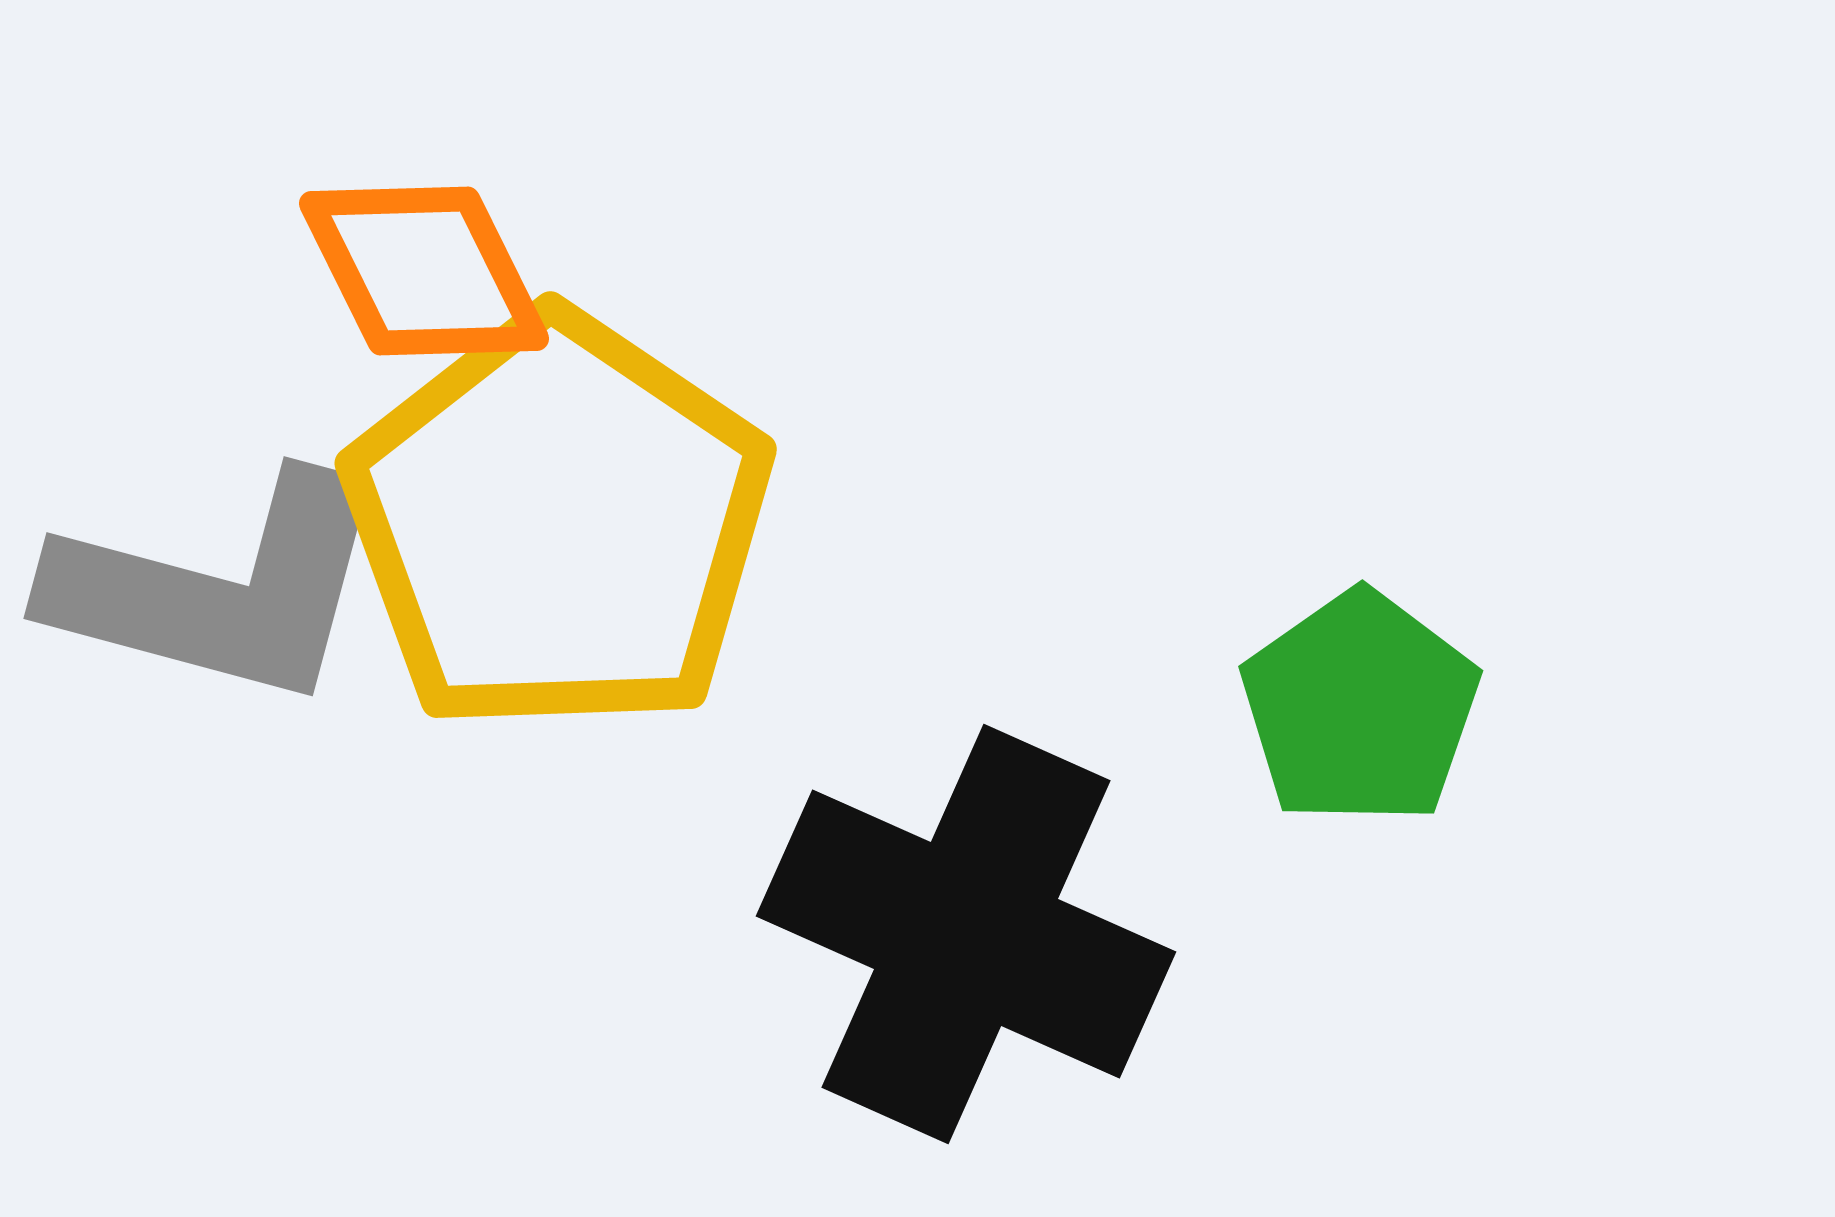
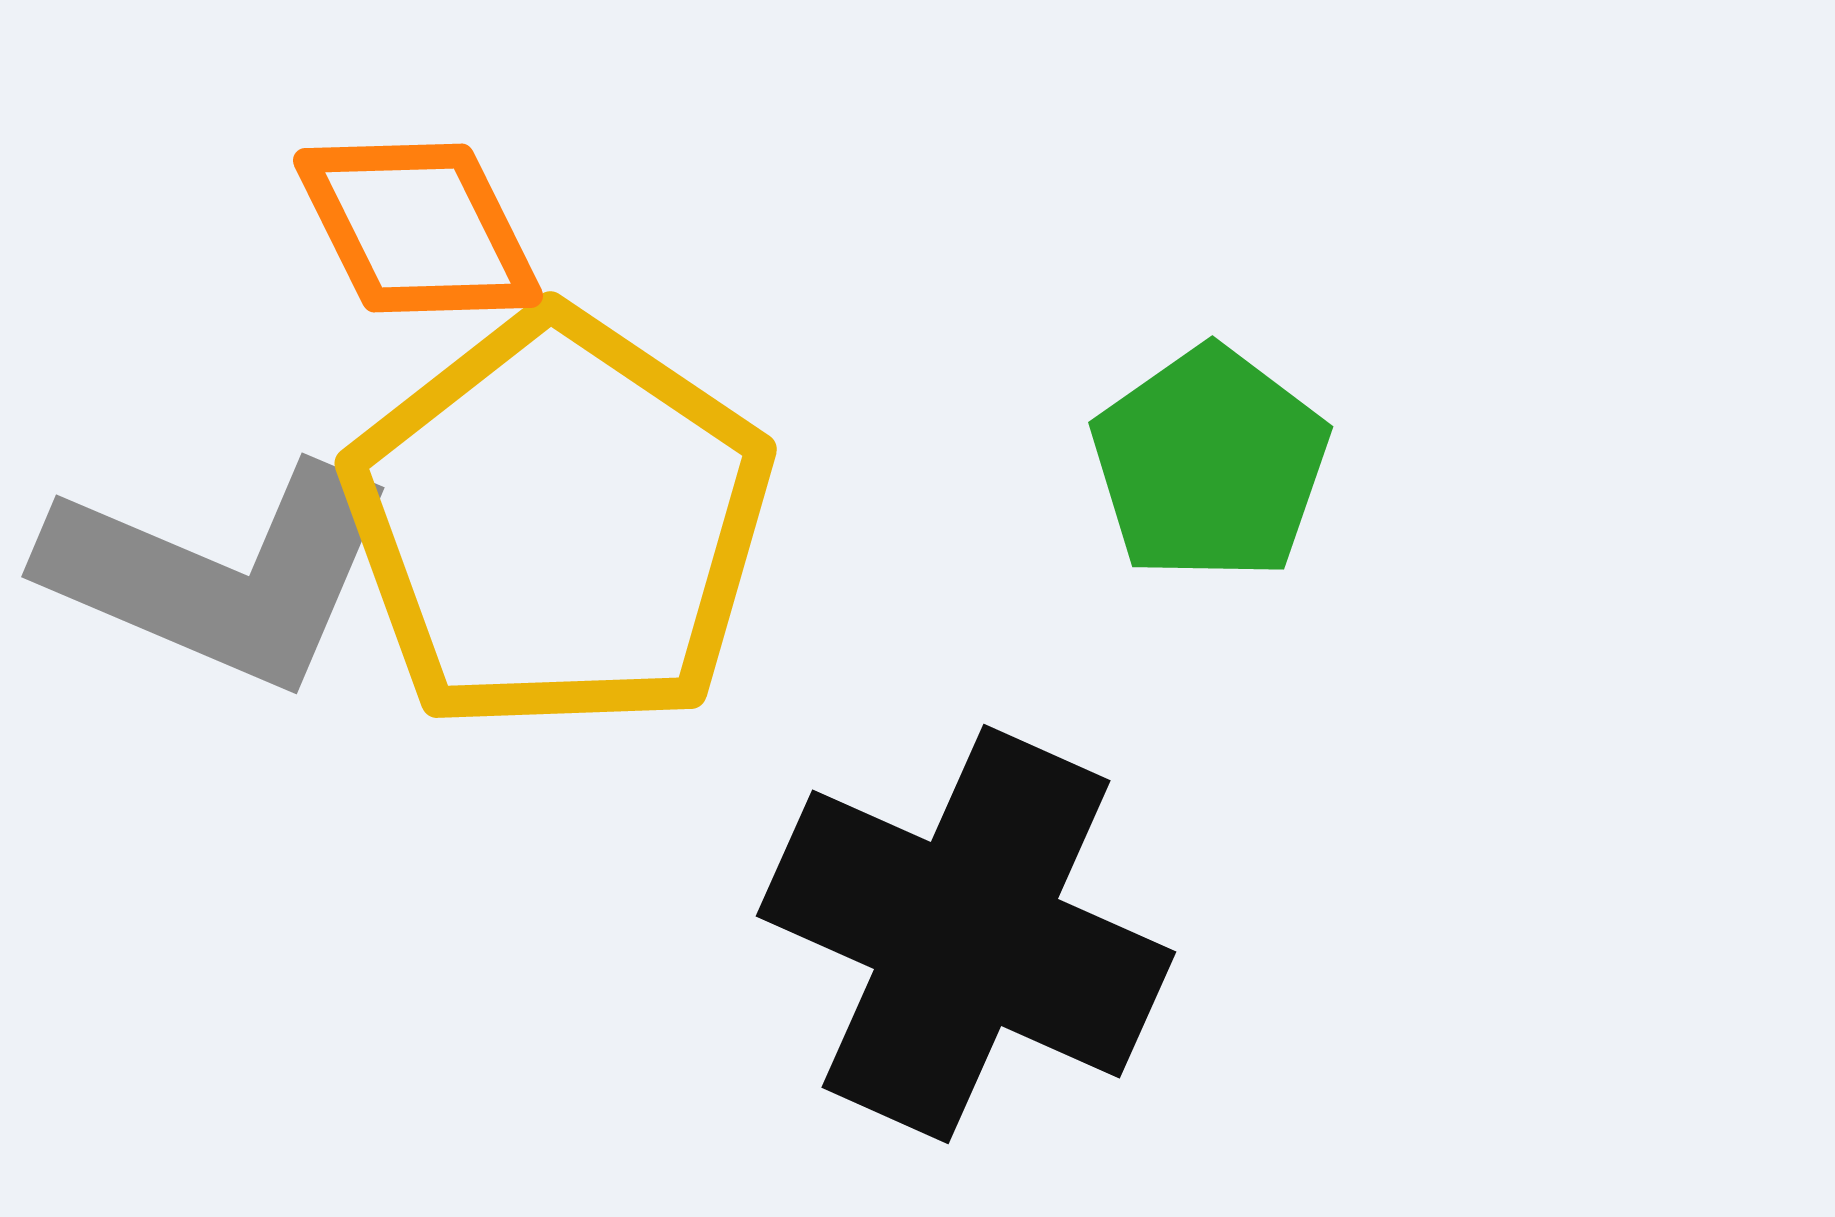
orange diamond: moved 6 px left, 43 px up
gray L-shape: moved 14 px up; rotated 8 degrees clockwise
green pentagon: moved 150 px left, 244 px up
